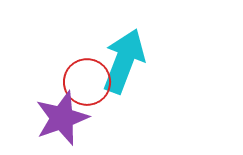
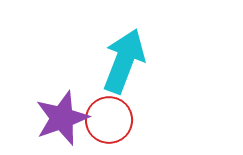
red circle: moved 22 px right, 38 px down
